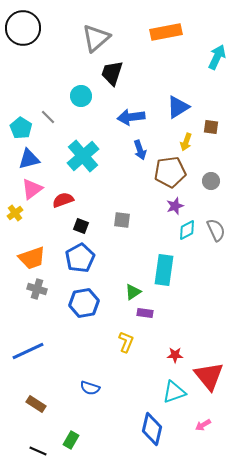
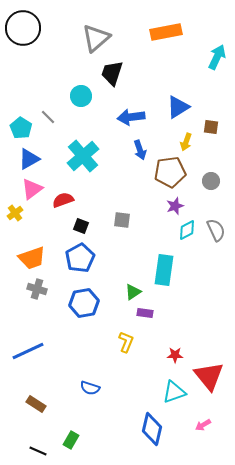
blue triangle at (29, 159): rotated 15 degrees counterclockwise
